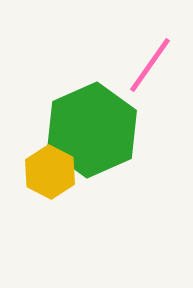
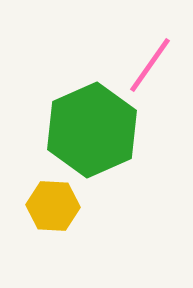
yellow hexagon: moved 3 px right, 34 px down; rotated 24 degrees counterclockwise
